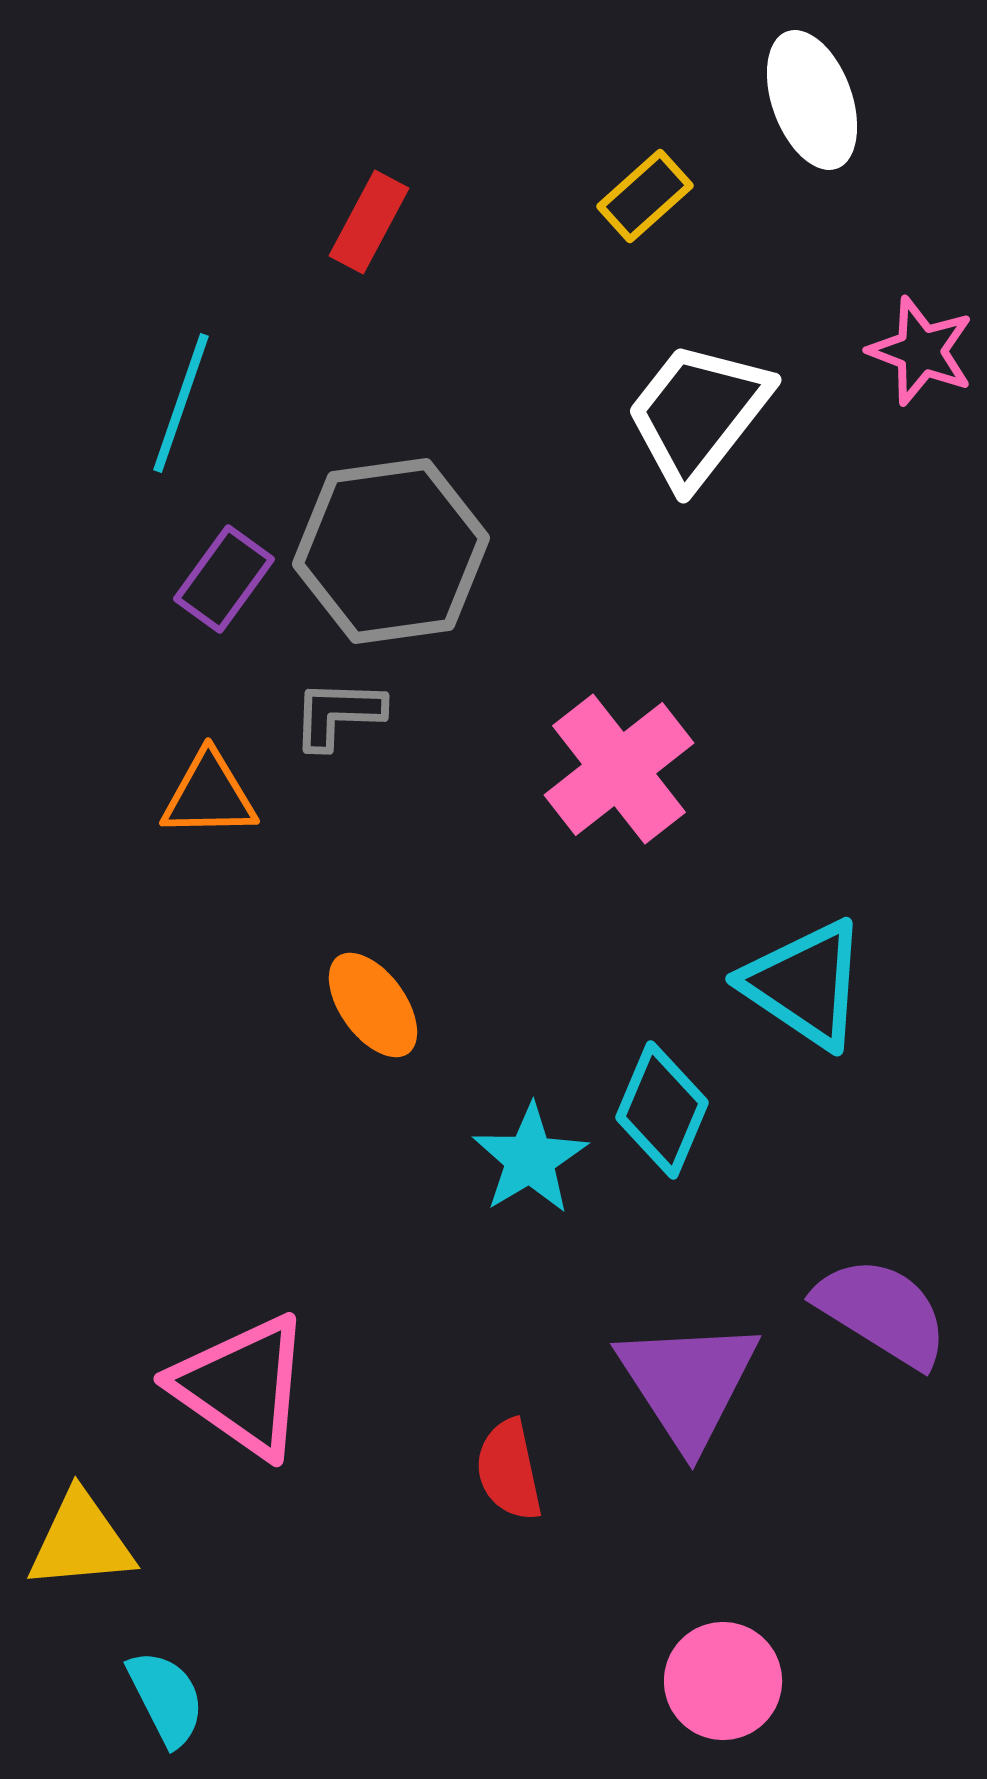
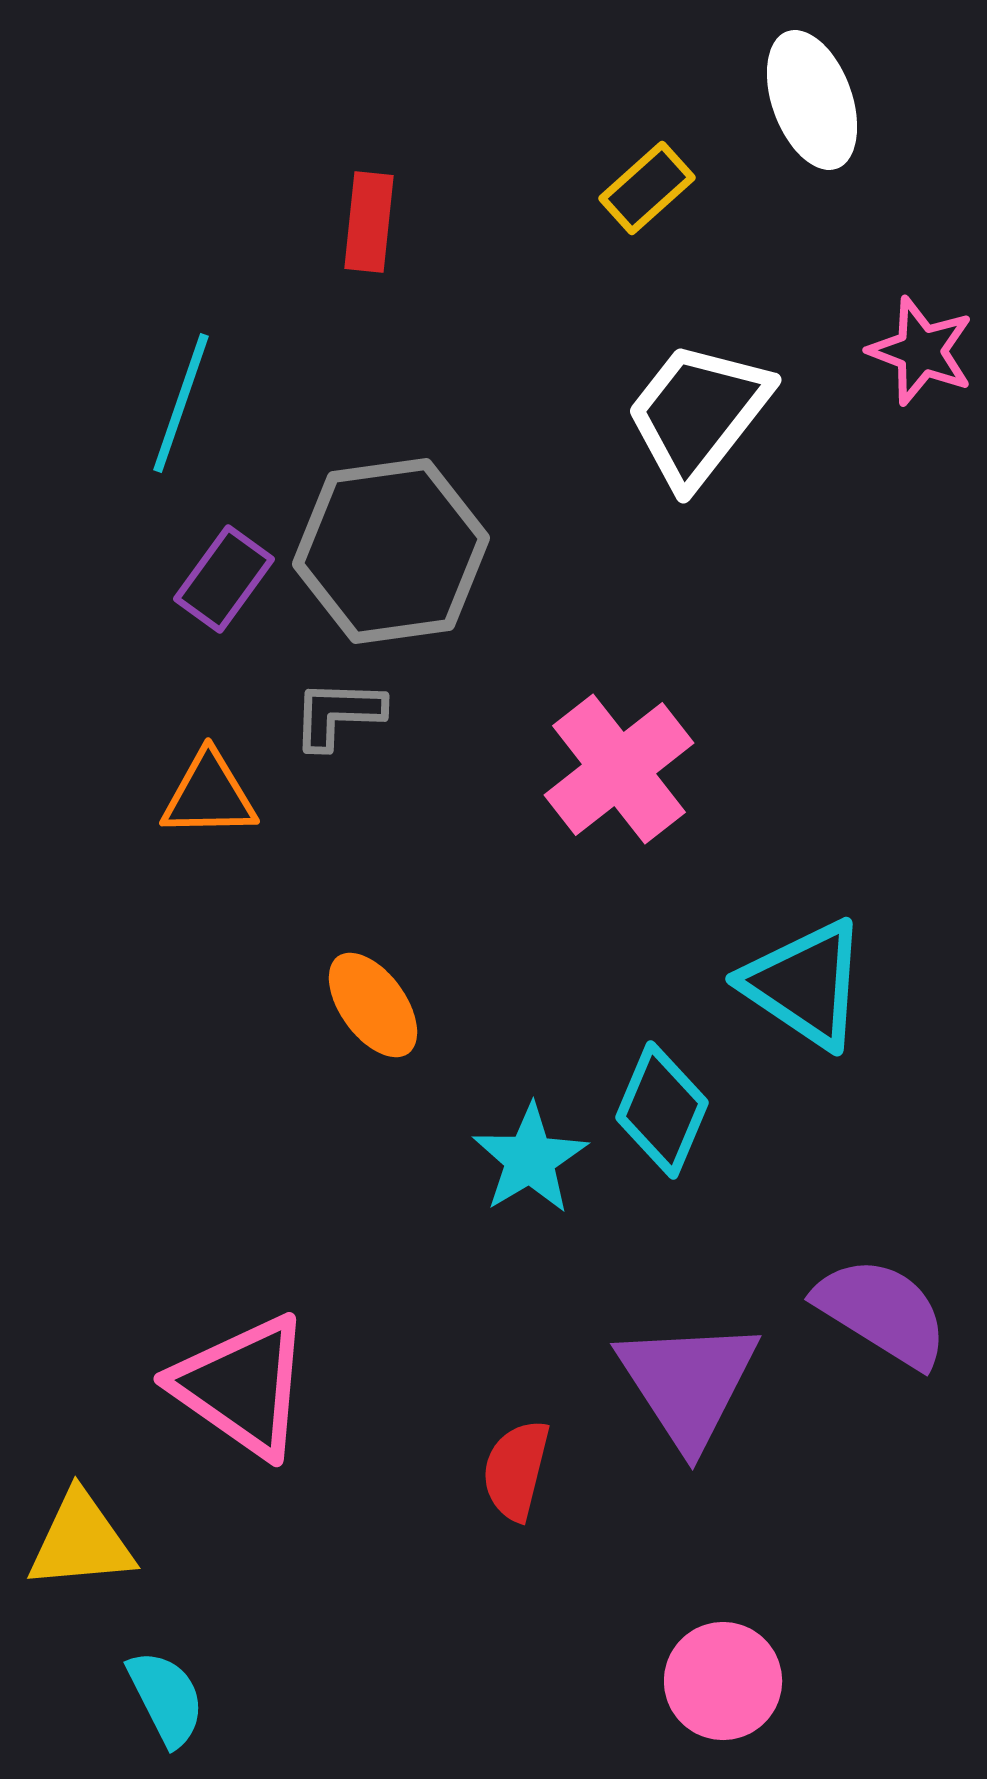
yellow rectangle: moved 2 px right, 8 px up
red rectangle: rotated 22 degrees counterclockwise
red semicircle: moved 7 px right; rotated 26 degrees clockwise
